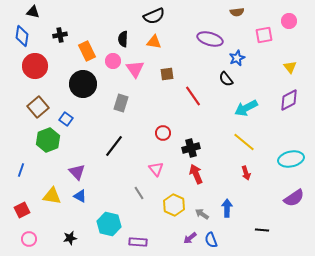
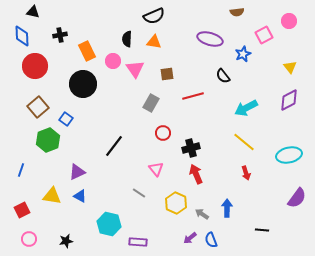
pink square at (264, 35): rotated 18 degrees counterclockwise
blue diamond at (22, 36): rotated 10 degrees counterclockwise
black semicircle at (123, 39): moved 4 px right
blue star at (237, 58): moved 6 px right, 4 px up
black semicircle at (226, 79): moved 3 px left, 3 px up
red line at (193, 96): rotated 70 degrees counterclockwise
gray rectangle at (121, 103): moved 30 px right; rotated 12 degrees clockwise
cyan ellipse at (291, 159): moved 2 px left, 4 px up
purple triangle at (77, 172): rotated 48 degrees clockwise
gray line at (139, 193): rotated 24 degrees counterclockwise
purple semicircle at (294, 198): moved 3 px right; rotated 20 degrees counterclockwise
yellow hexagon at (174, 205): moved 2 px right, 2 px up
black star at (70, 238): moved 4 px left, 3 px down
